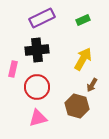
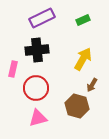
red circle: moved 1 px left, 1 px down
